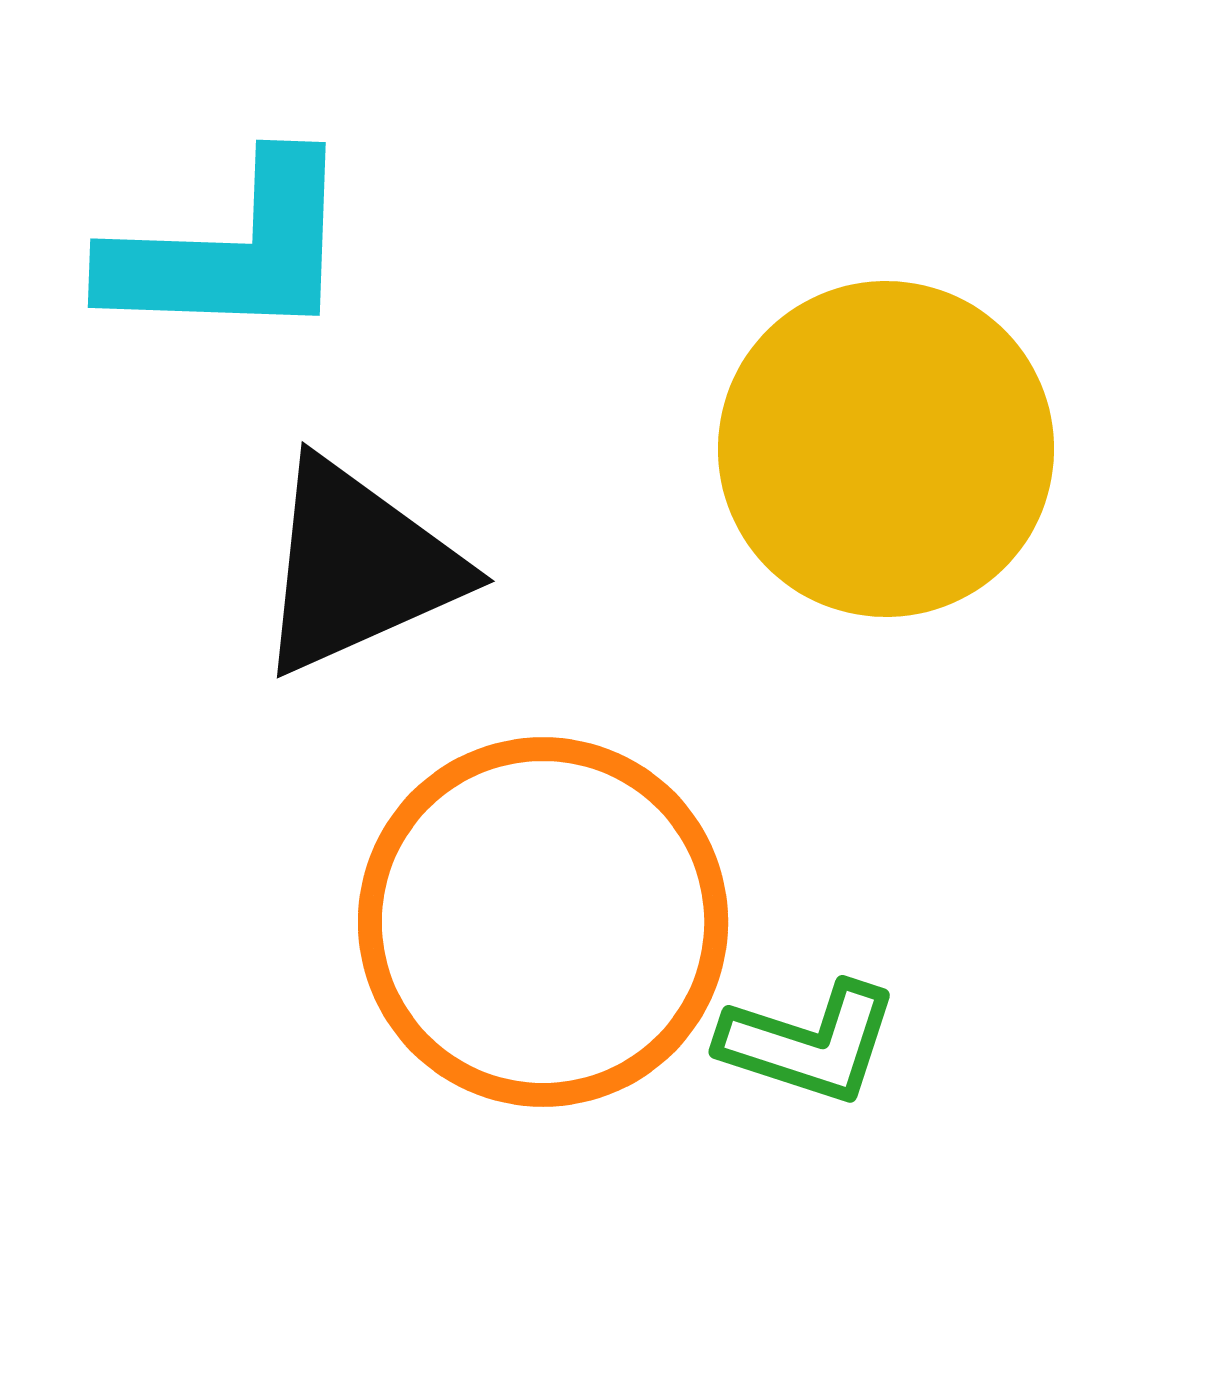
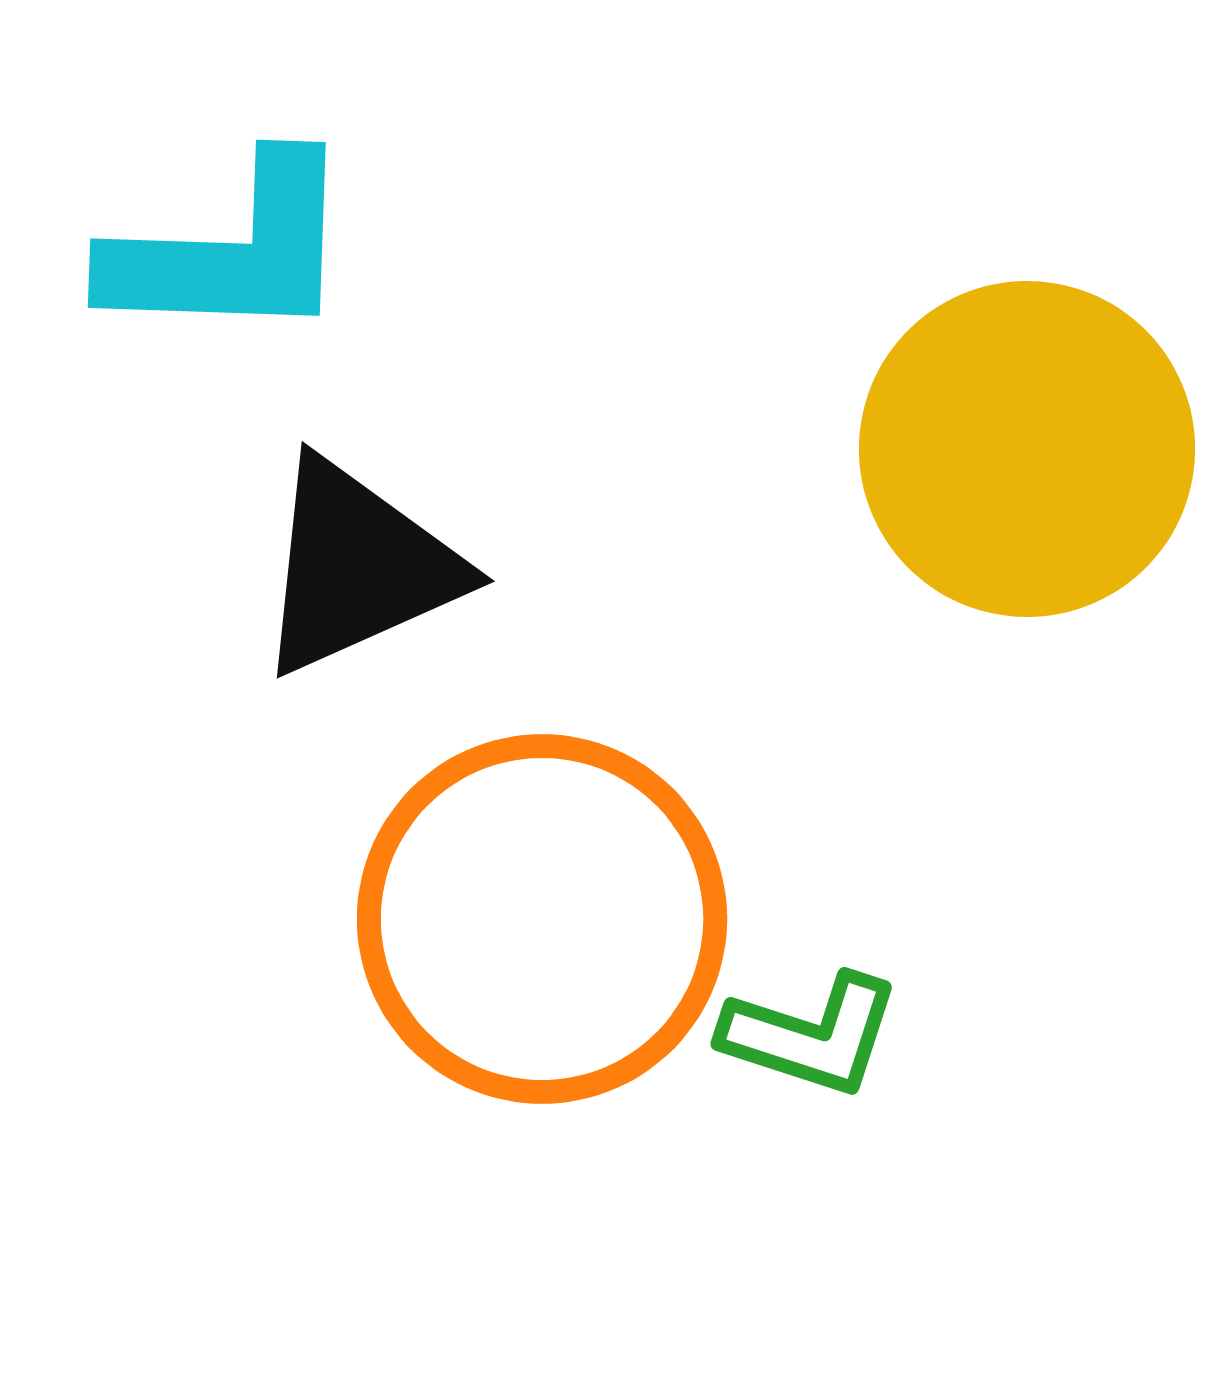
yellow circle: moved 141 px right
orange circle: moved 1 px left, 3 px up
green L-shape: moved 2 px right, 8 px up
